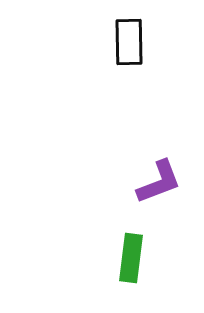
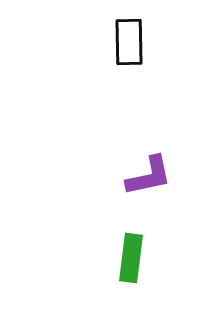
purple L-shape: moved 10 px left, 6 px up; rotated 9 degrees clockwise
